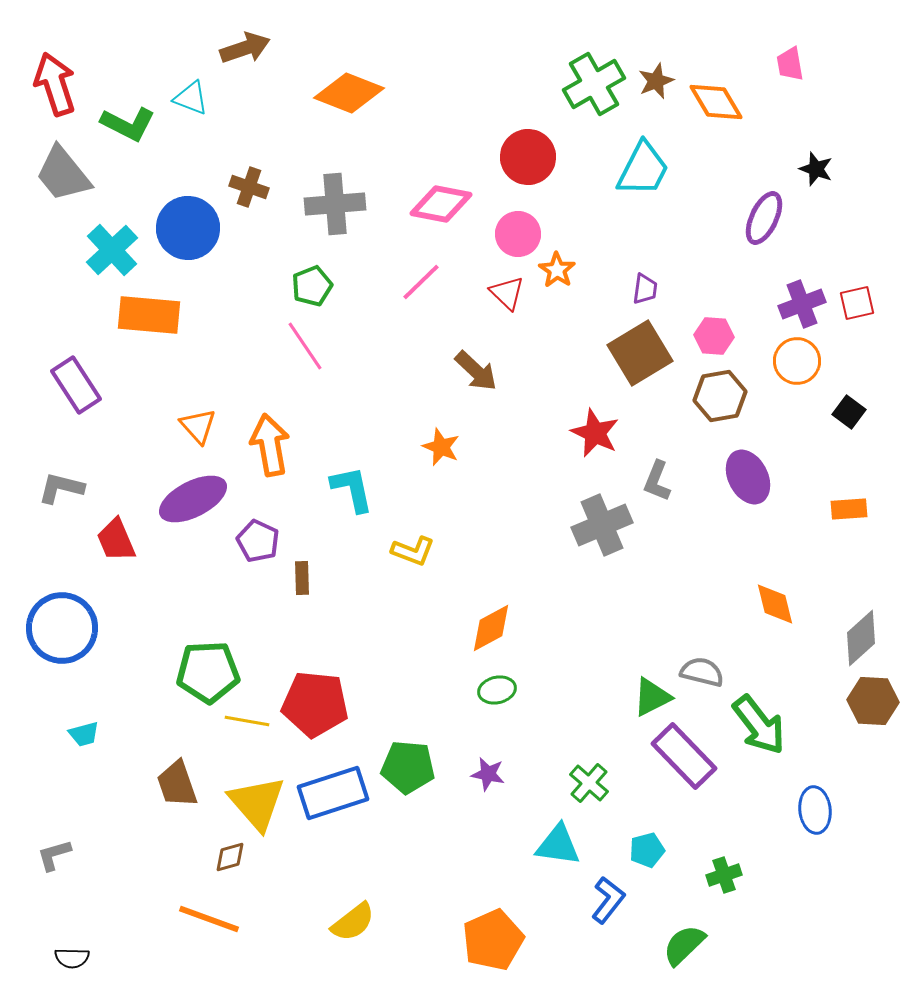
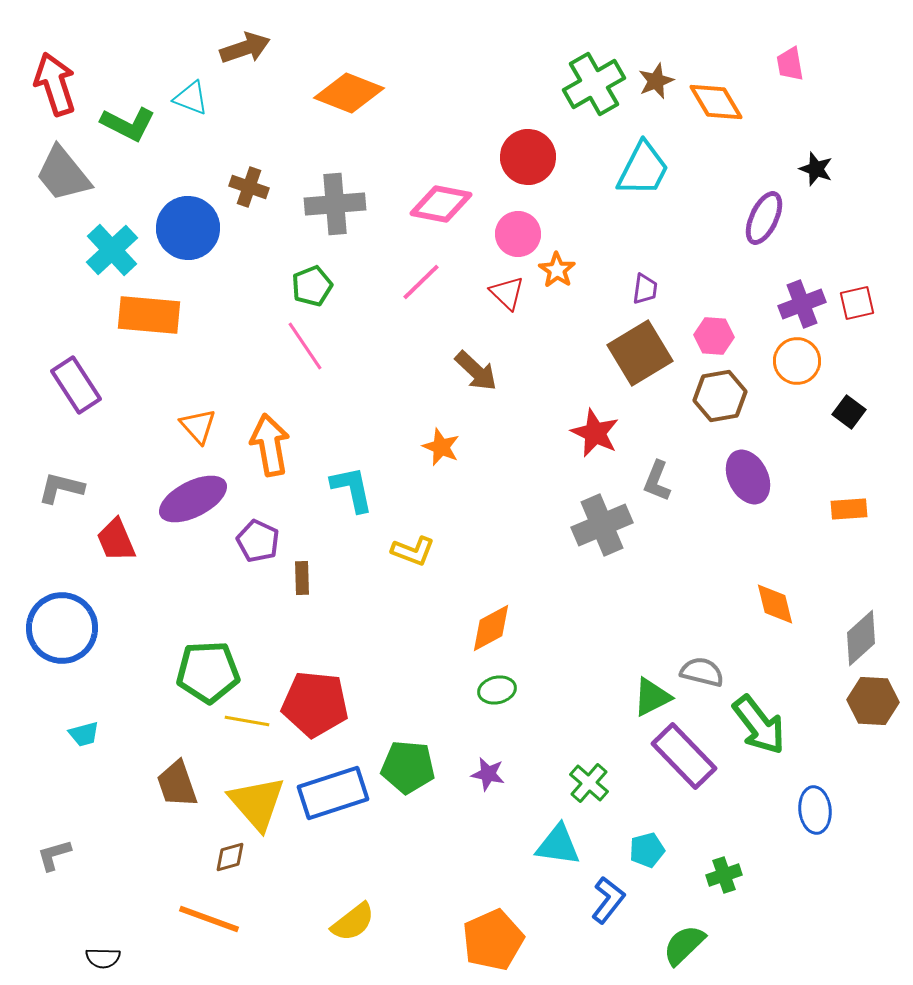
black semicircle at (72, 958): moved 31 px right
